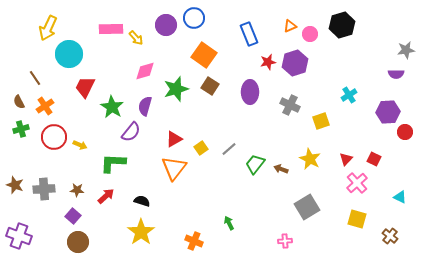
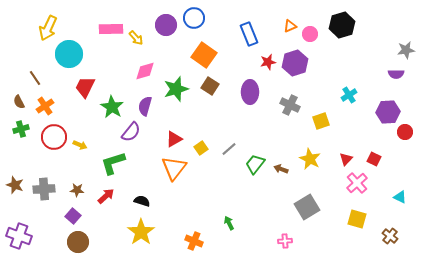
green L-shape at (113, 163): rotated 20 degrees counterclockwise
